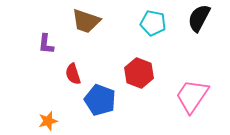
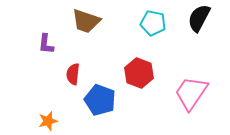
red semicircle: rotated 25 degrees clockwise
pink trapezoid: moved 1 px left, 3 px up
